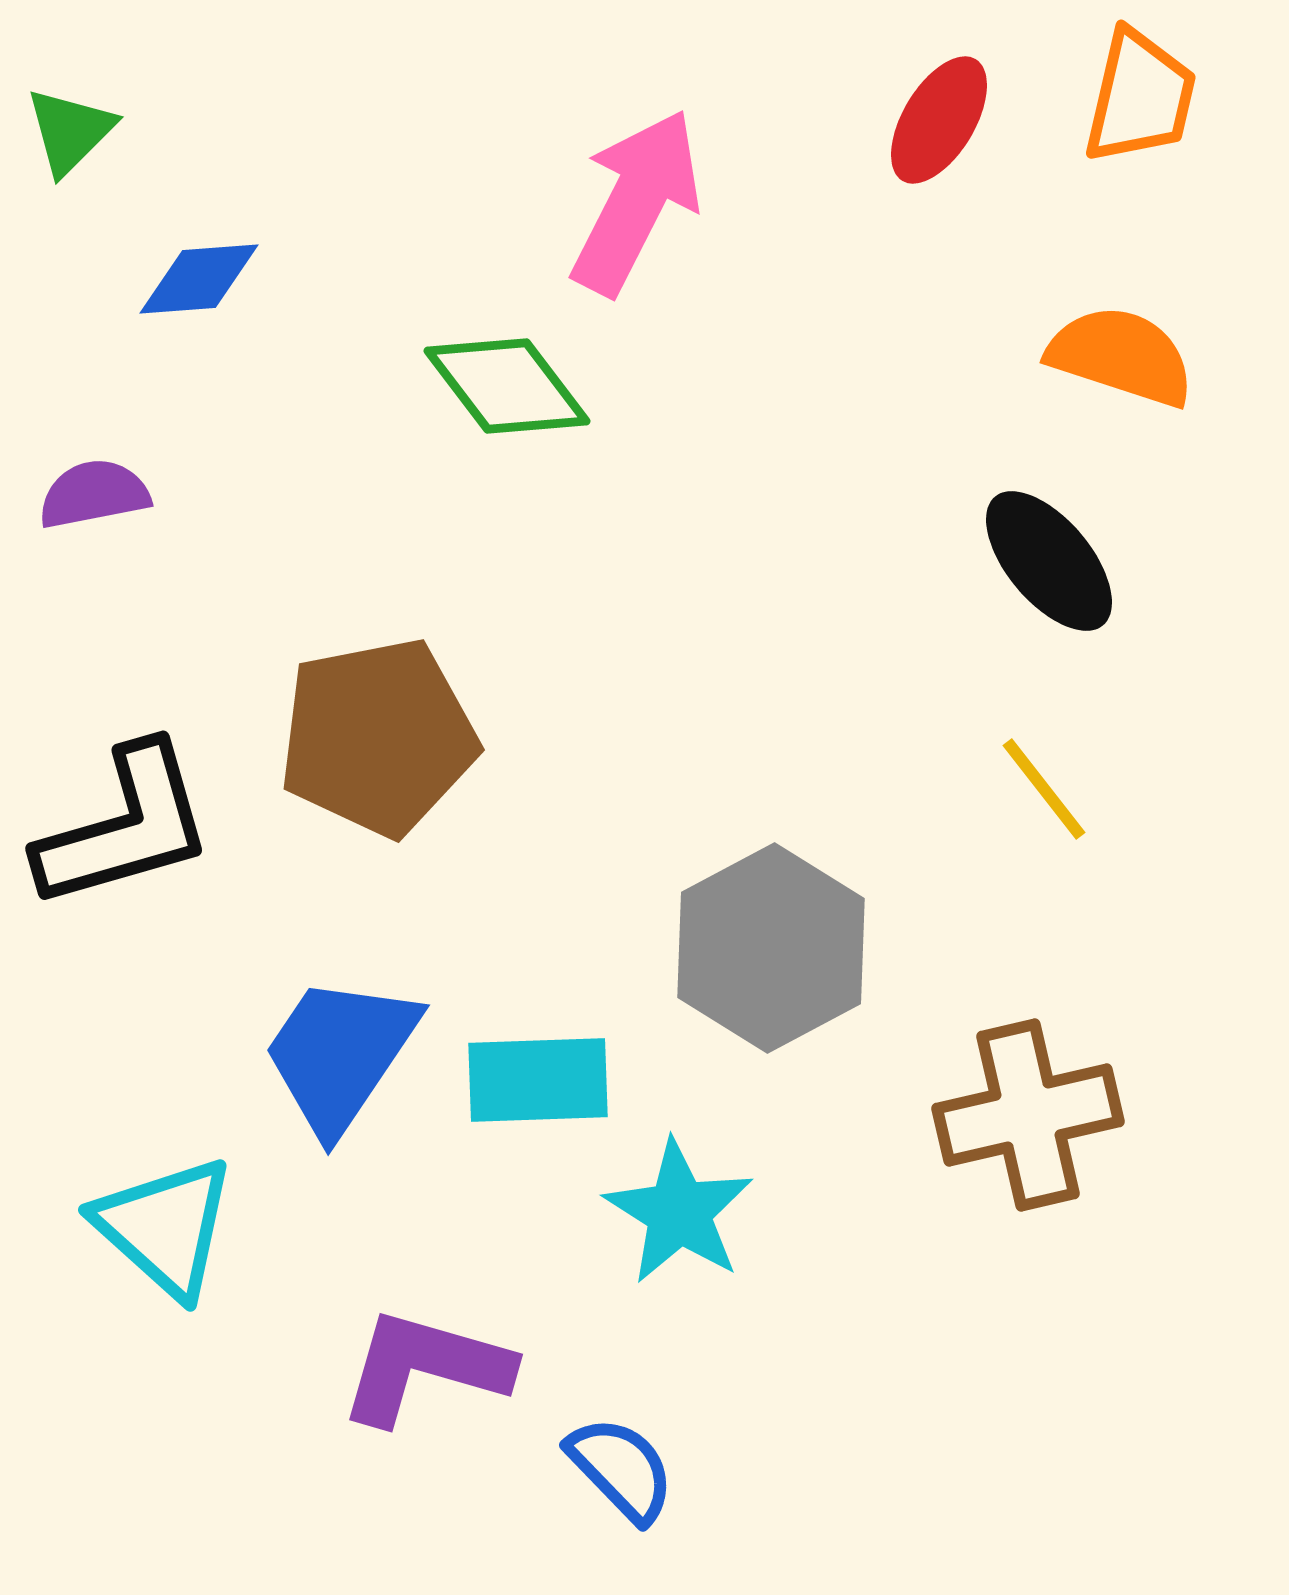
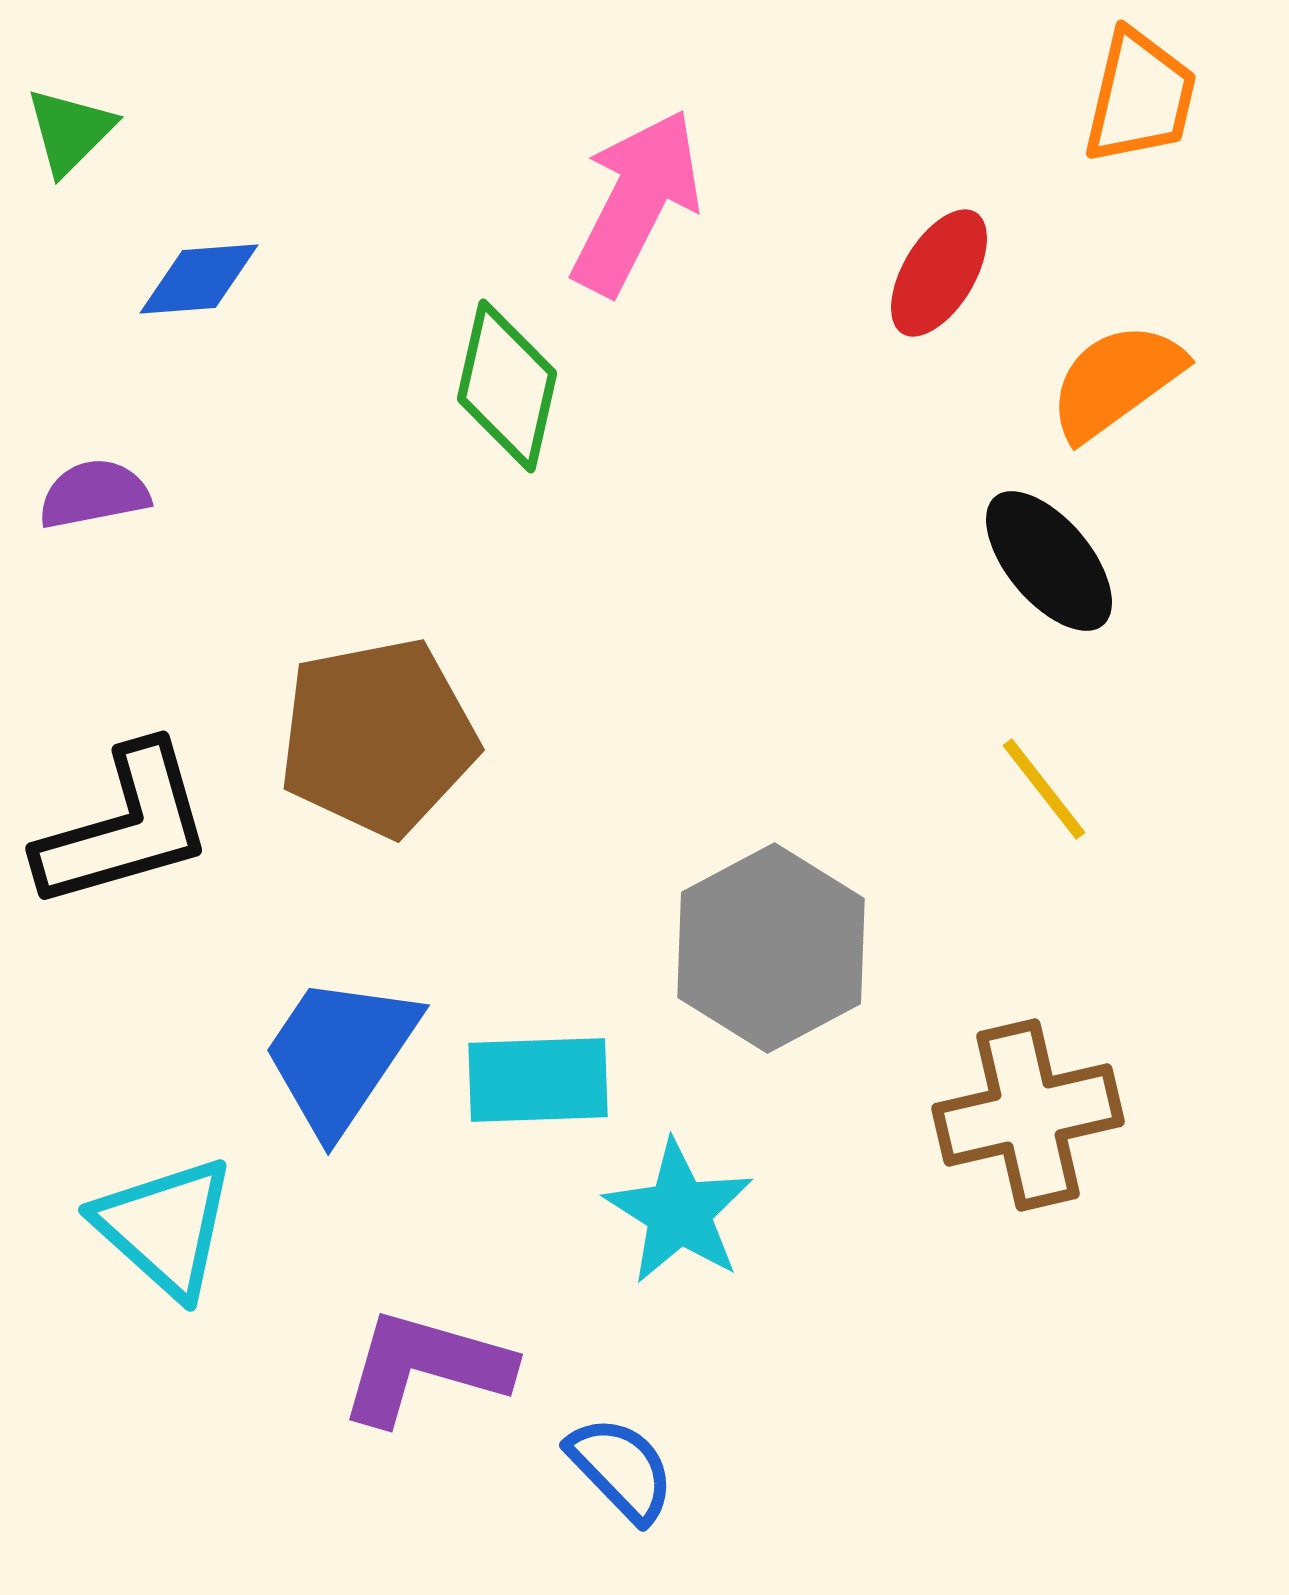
red ellipse: moved 153 px down
orange semicircle: moved 5 px left, 25 px down; rotated 54 degrees counterclockwise
green diamond: rotated 50 degrees clockwise
